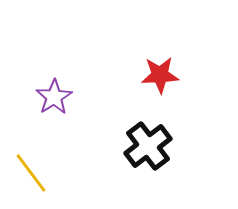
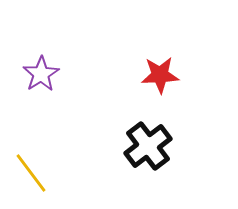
purple star: moved 13 px left, 23 px up
